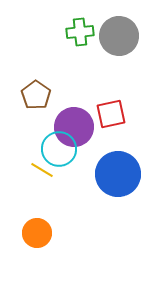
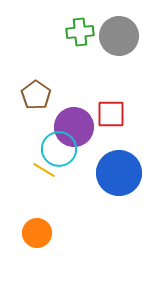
red square: rotated 12 degrees clockwise
yellow line: moved 2 px right
blue circle: moved 1 px right, 1 px up
